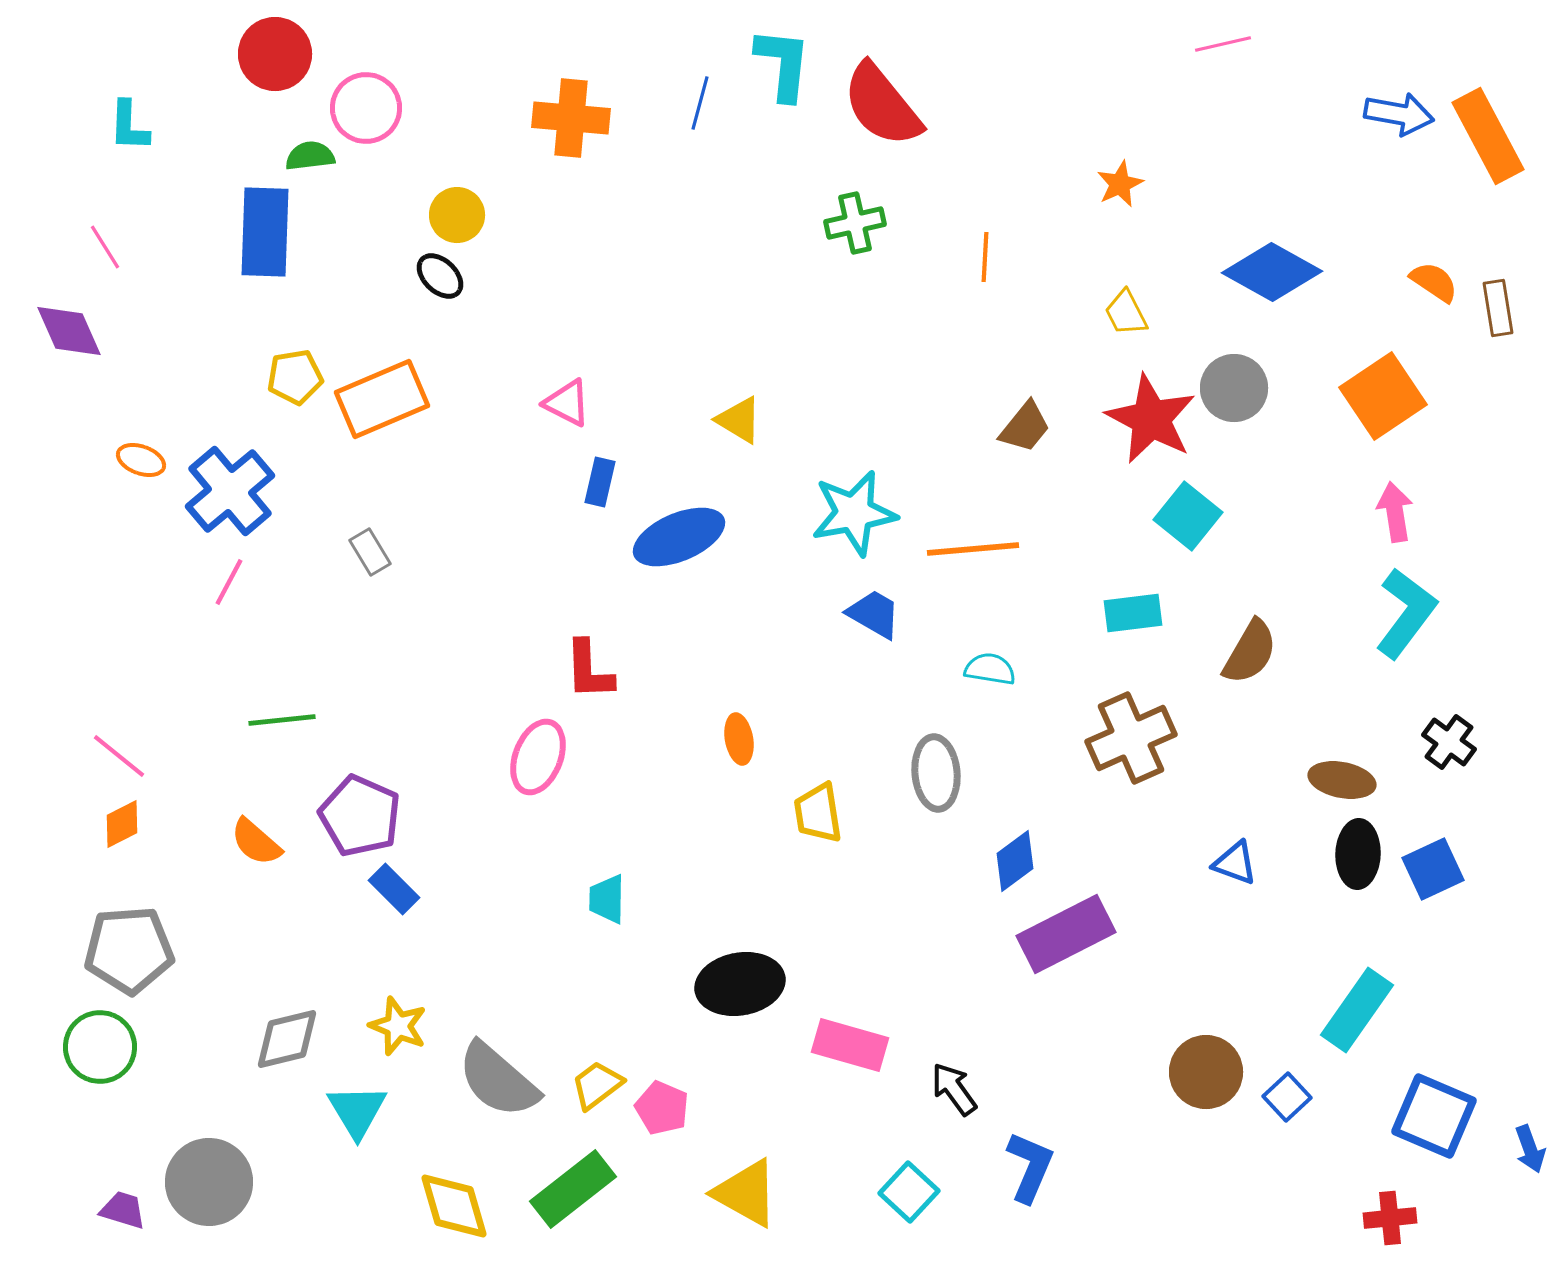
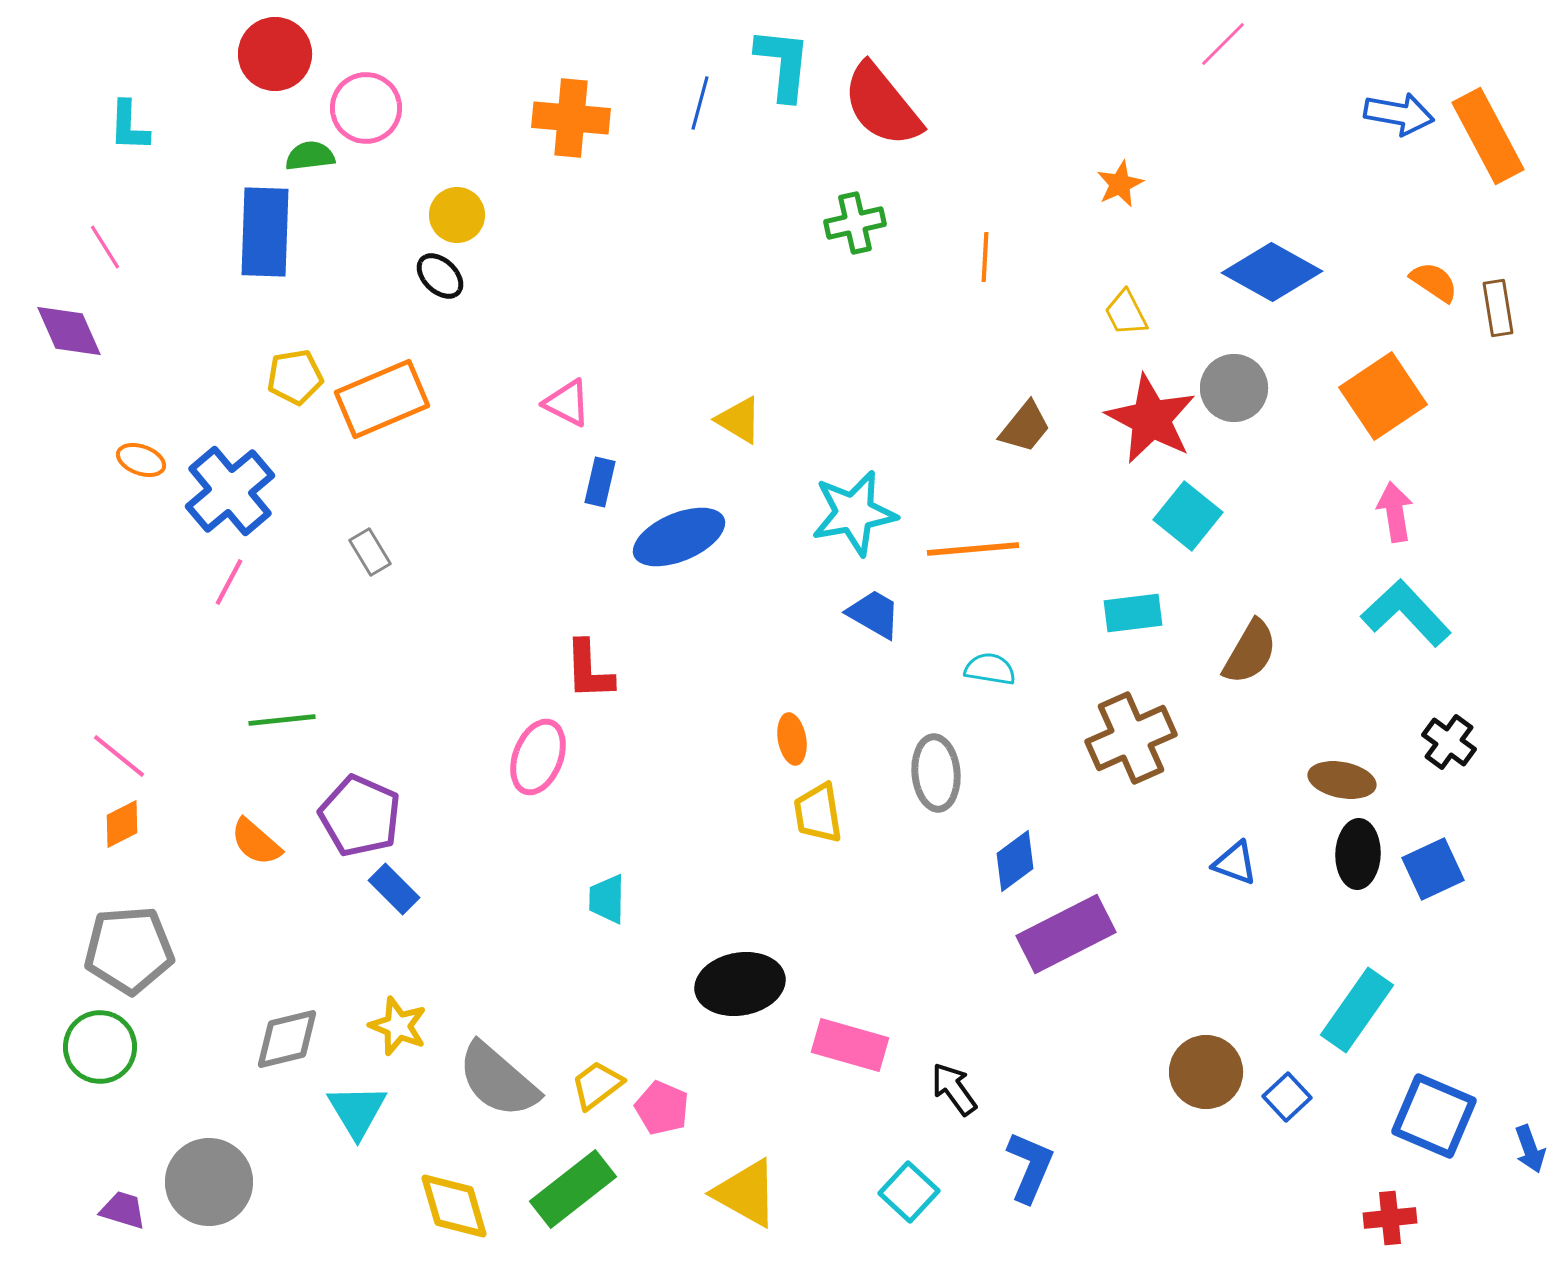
pink line at (1223, 44): rotated 32 degrees counterclockwise
cyan L-shape at (1406, 613): rotated 80 degrees counterclockwise
orange ellipse at (739, 739): moved 53 px right
